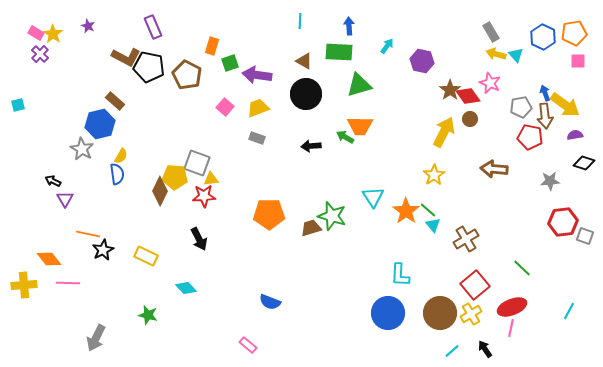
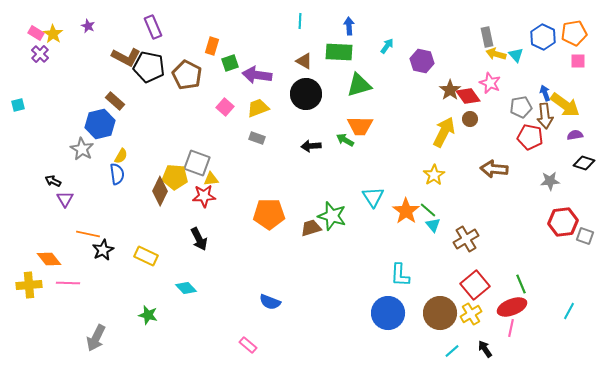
gray rectangle at (491, 32): moved 4 px left, 5 px down; rotated 18 degrees clockwise
green arrow at (345, 137): moved 3 px down
green line at (522, 268): moved 1 px left, 16 px down; rotated 24 degrees clockwise
yellow cross at (24, 285): moved 5 px right
